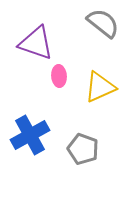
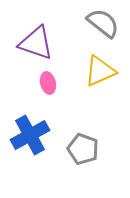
pink ellipse: moved 11 px left, 7 px down; rotated 10 degrees counterclockwise
yellow triangle: moved 16 px up
